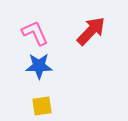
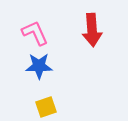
red arrow: moved 1 px right, 1 px up; rotated 132 degrees clockwise
yellow square: moved 4 px right, 1 px down; rotated 10 degrees counterclockwise
